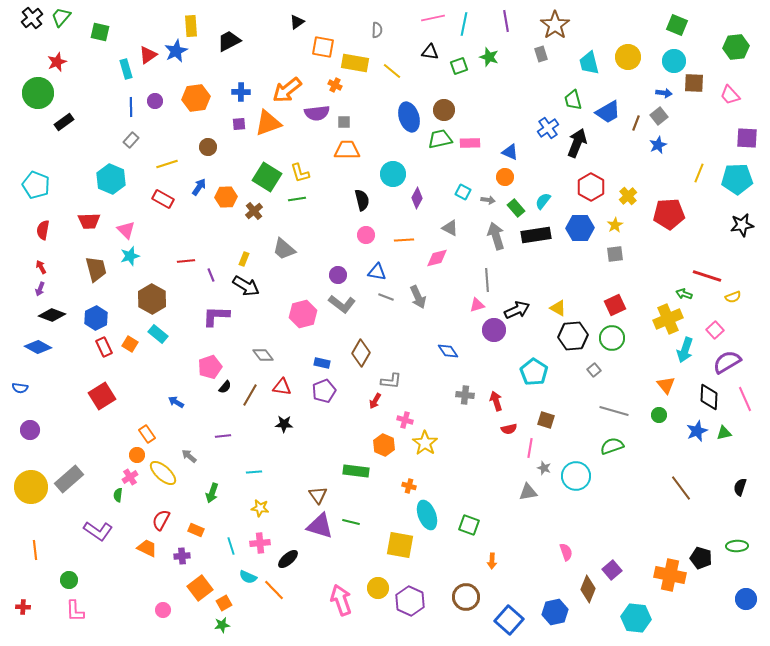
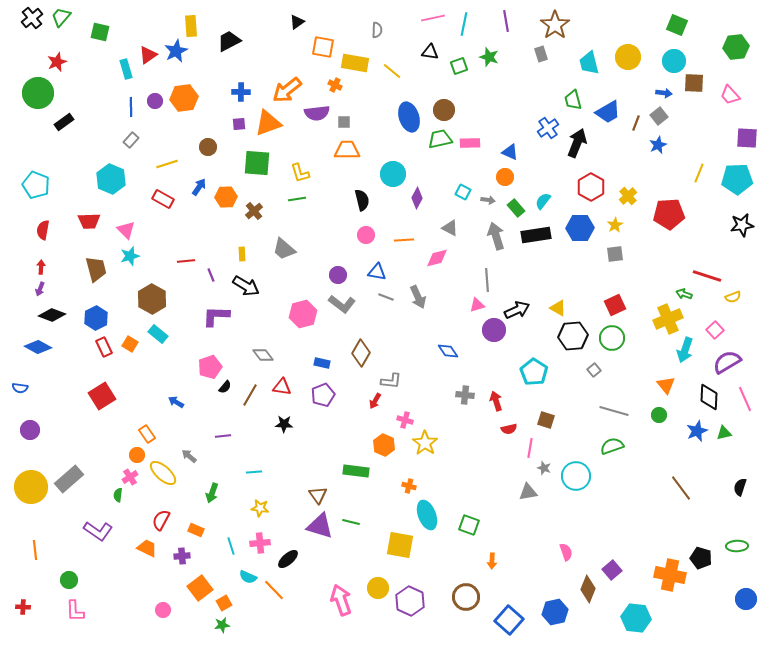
orange hexagon at (196, 98): moved 12 px left
green square at (267, 177): moved 10 px left, 14 px up; rotated 28 degrees counterclockwise
yellow rectangle at (244, 259): moved 2 px left, 5 px up; rotated 24 degrees counterclockwise
red arrow at (41, 267): rotated 32 degrees clockwise
purple pentagon at (324, 391): moved 1 px left, 4 px down
